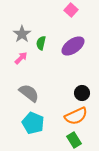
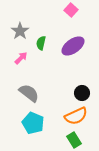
gray star: moved 2 px left, 3 px up
